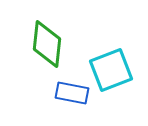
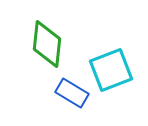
blue rectangle: rotated 20 degrees clockwise
